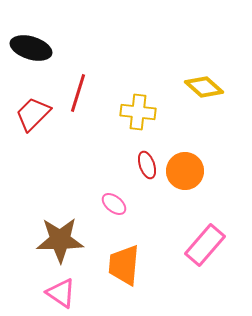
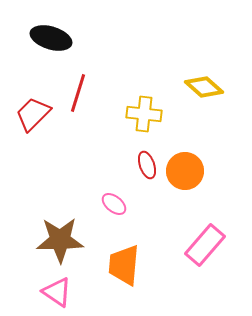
black ellipse: moved 20 px right, 10 px up
yellow cross: moved 6 px right, 2 px down
pink triangle: moved 4 px left, 1 px up
